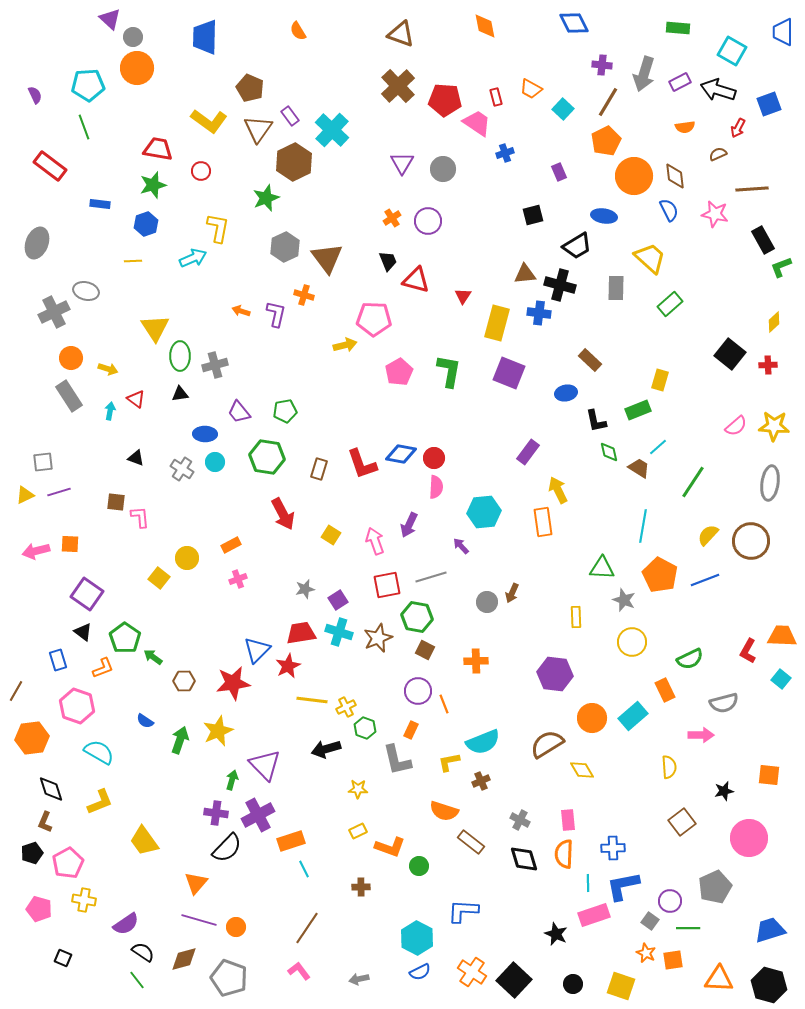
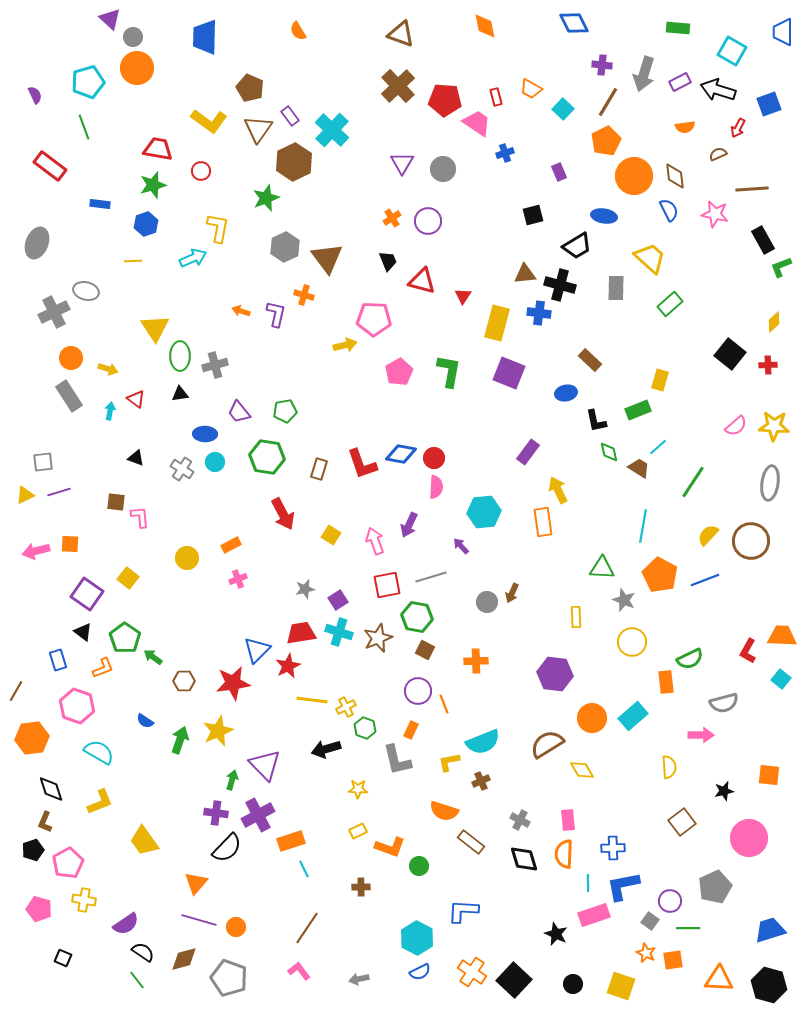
cyan pentagon at (88, 85): moved 3 px up; rotated 12 degrees counterclockwise
red triangle at (416, 280): moved 6 px right, 1 px down
yellow square at (159, 578): moved 31 px left
orange rectangle at (665, 690): moved 1 px right, 8 px up; rotated 20 degrees clockwise
black pentagon at (32, 853): moved 1 px right, 3 px up
